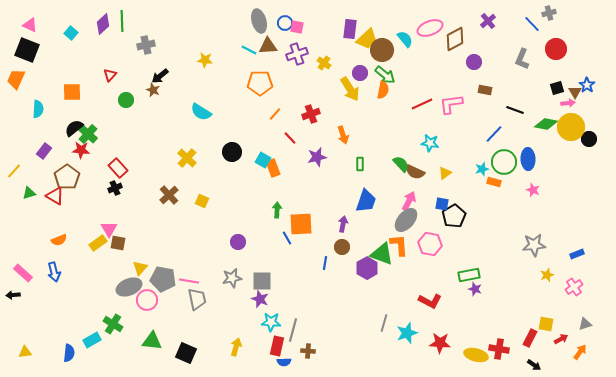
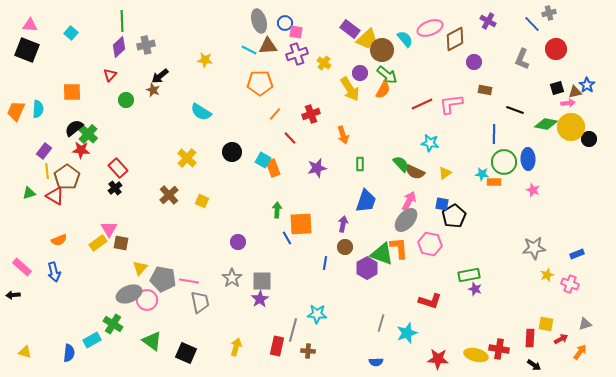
purple cross at (488, 21): rotated 21 degrees counterclockwise
purple diamond at (103, 24): moved 16 px right, 23 px down
pink triangle at (30, 25): rotated 21 degrees counterclockwise
pink square at (297, 27): moved 1 px left, 5 px down
purple rectangle at (350, 29): rotated 60 degrees counterclockwise
green arrow at (385, 75): moved 2 px right
orange trapezoid at (16, 79): moved 32 px down
orange semicircle at (383, 90): rotated 18 degrees clockwise
brown triangle at (575, 92): rotated 48 degrees clockwise
blue line at (494, 134): rotated 42 degrees counterclockwise
purple star at (317, 157): moved 11 px down
cyan star at (482, 169): moved 5 px down; rotated 24 degrees clockwise
yellow line at (14, 171): moved 33 px right; rotated 49 degrees counterclockwise
orange rectangle at (494, 182): rotated 16 degrees counterclockwise
black cross at (115, 188): rotated 16 degrees counterclockwise
brown square at (118, 243): moved 3 px right
orange L-shape at (399, 245): moved 3 px down
gray star at (534, 245): moved 3 px down
brown circle at (342, 247): moved 3 px right
pink rectangle at (23, 273): moved 1 px left, 6 px up
gray star at (232, 278): rotated 24 degrees counterclockwise
gray ellipse at (129, 287): moved 7 px down
pink cross at (574, 287): moved 4 px left, 3 px up; rotated 36 degrees counterclockwise
gray trapezoid at (197, 299): moved 3 px right, 3 px down
purple star at (260, 299): rotated 18 degrees clockwise
red L-shape at (430, 301): rotated 10 degrees counterclockwise
cyan star at (271, 322): moved 46 px right, 8 px up
gray line at (384, 323): moved 3 px left
red rectangle at (530, 338): rotated 24 degrees counterclockwise
green triangle at (152, 341): rotated 30 degrees clockwise
red star at (440, 343): moved 2 px left, 16 px down
yellow triangle at (25, 352): rotated 24 degrees clockwise
blue semicircle at (284, 362): moved 92 px right
